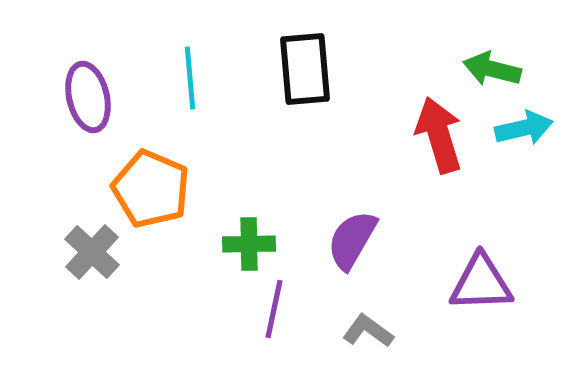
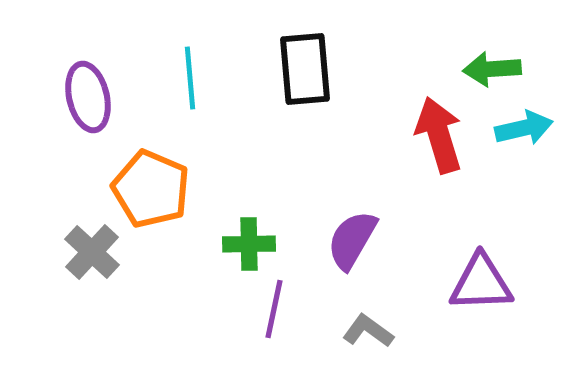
green arrow: rotated 18 degrees counterclockwise
